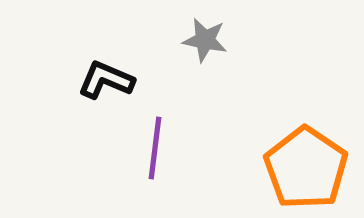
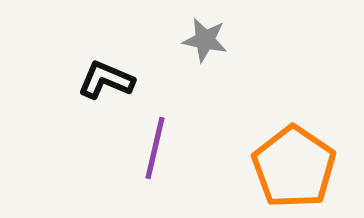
purple line: rotated 6 degrees clockwise
orange pentagon: moved 12 px left, 1 px up
